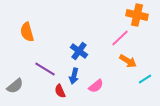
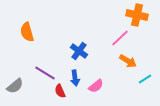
purple line: moved 4 px down
blue arrow: moved 1 px right, 2 px down; rotated 21 degrees counterclockwise
